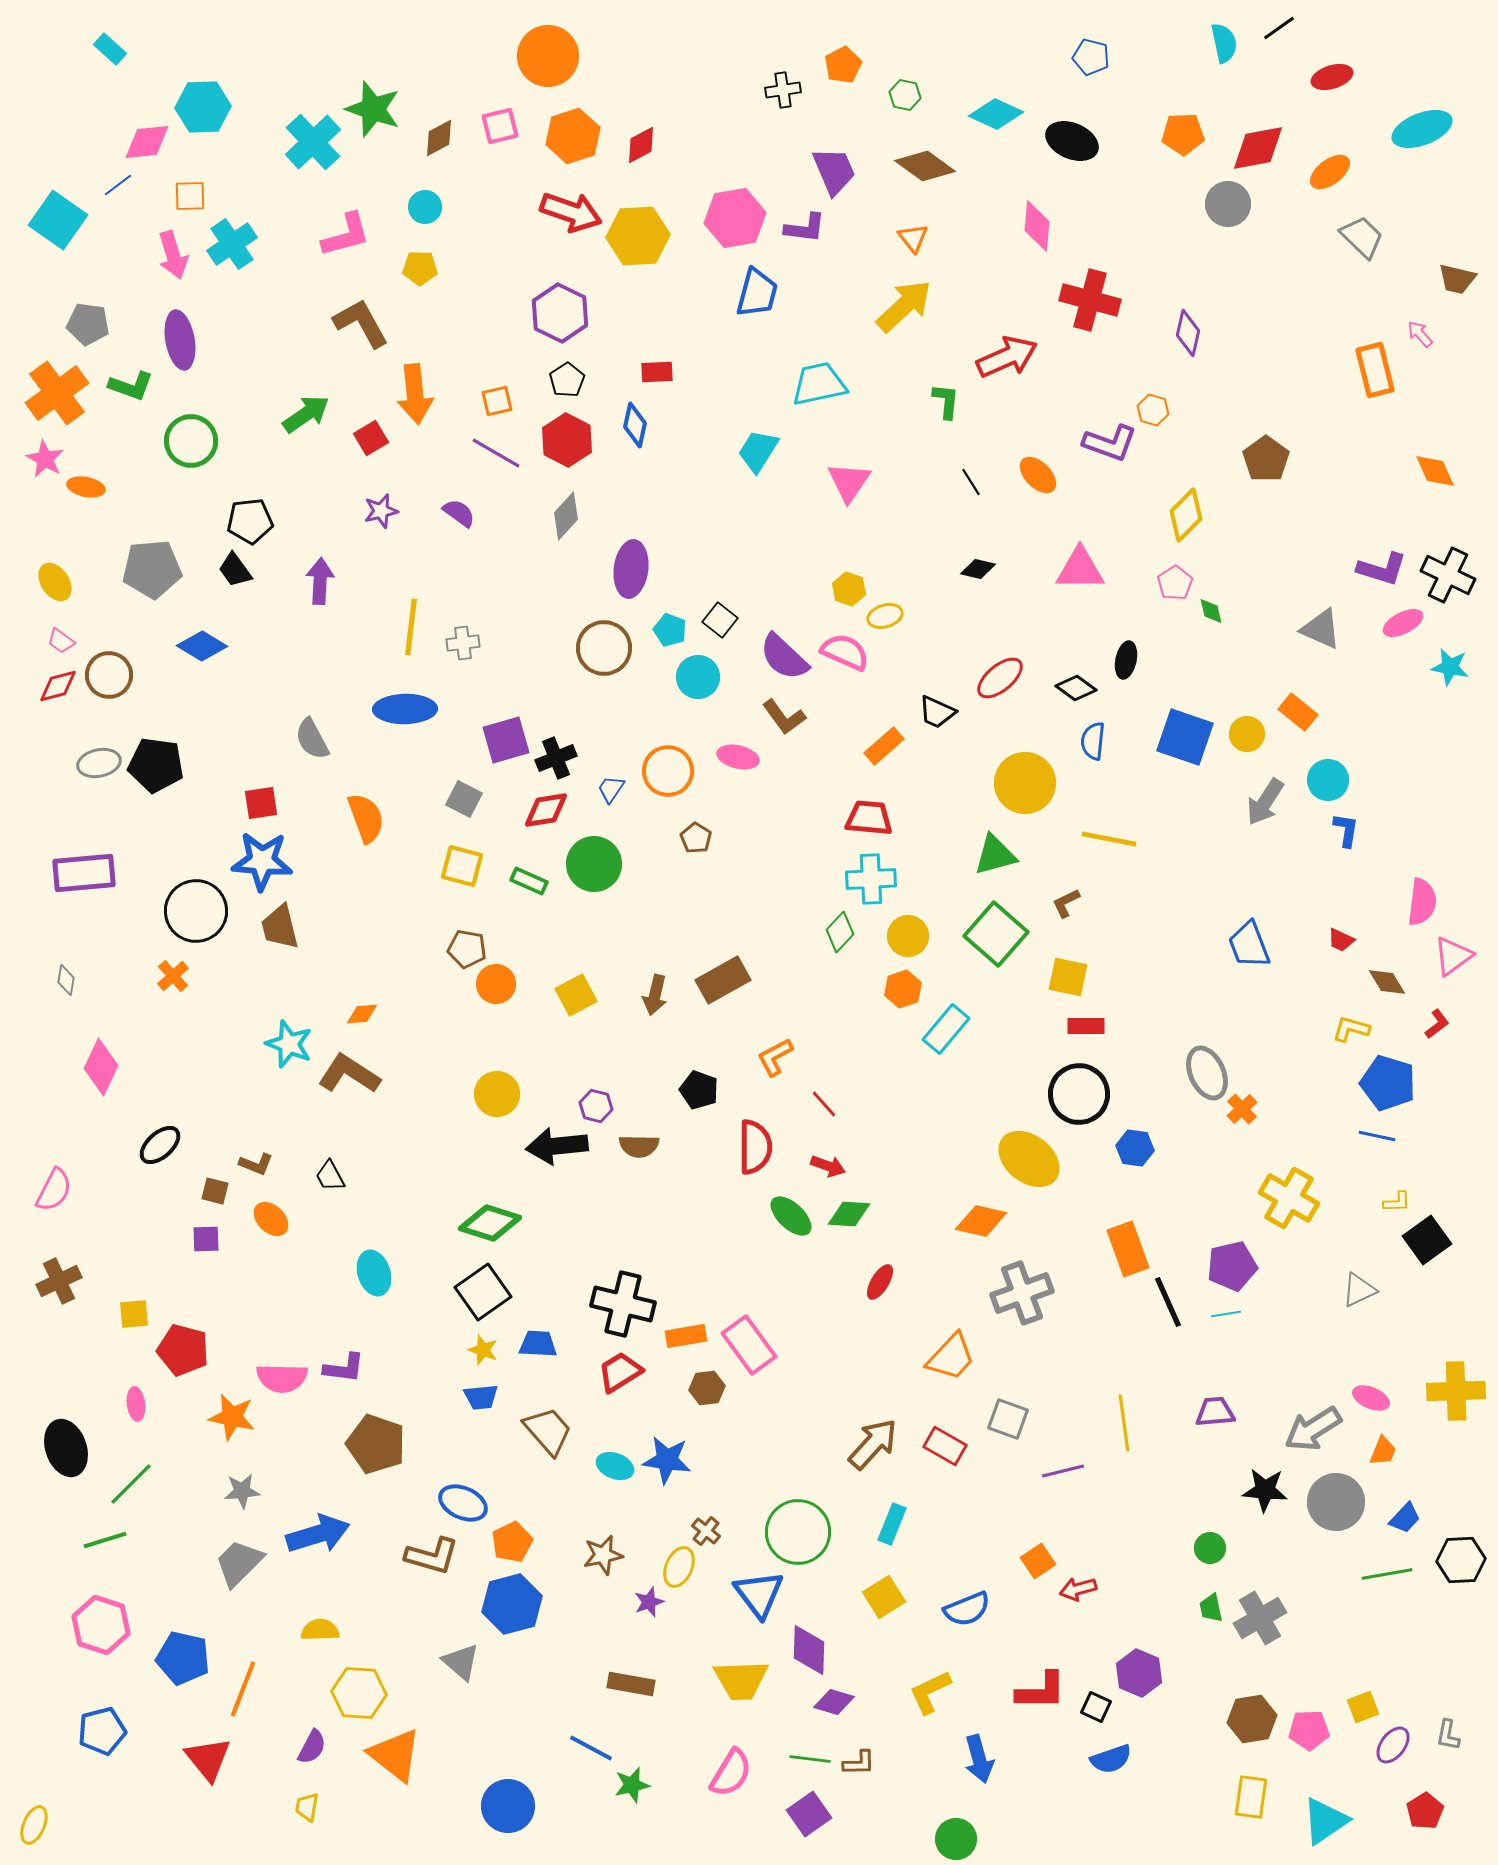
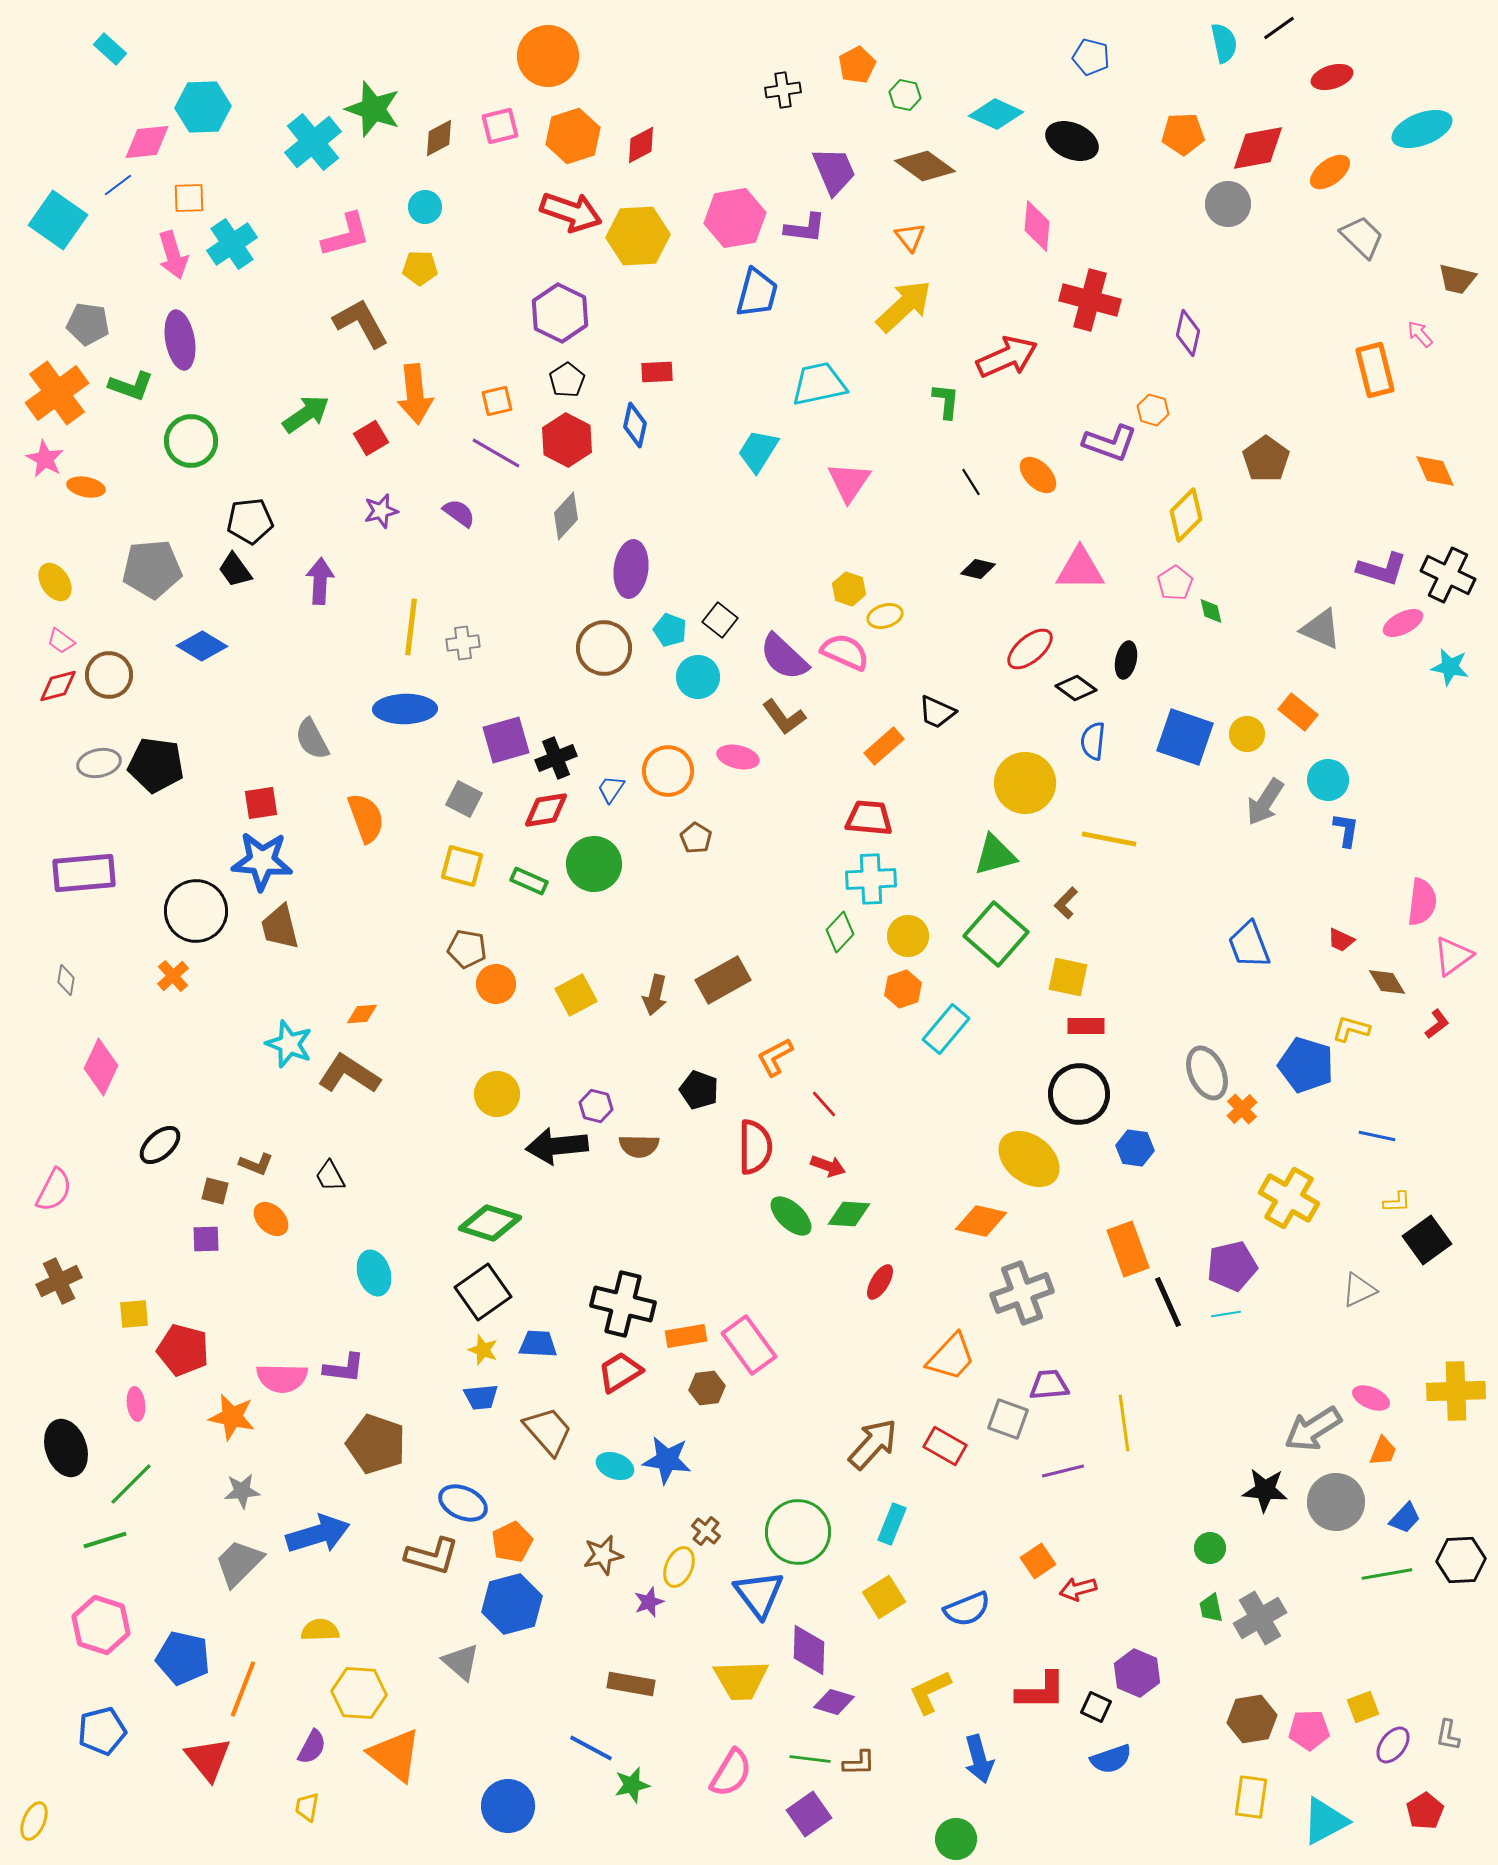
orange pentagon at (843, 65): moved 14 px right
cyan cross at (313, 142): rotated 4 degrees clockwise
orange square at (190, 196): moved 1 px left, 2 px down
orange triangle at (913, 238): moved 3 px left, 1 px up
red ellipse at (1000, 678): moved 30 px right, 29 px up
brown L-shape at (1066, 903): rotated 20 degrees counterclockwise
blue pentagon at (1388, 1083): moved 82 px left, 18 px up
purple trapezoid at (1215, 1412): moved 166 px left, 27 px up
purple hexagon at (1139, 1673): moved 2 px left
cyan triangle at (1325, 1821): rotated 6 degrees clockwise
yellow ellipse at (34, 1825): moved 4 px up
